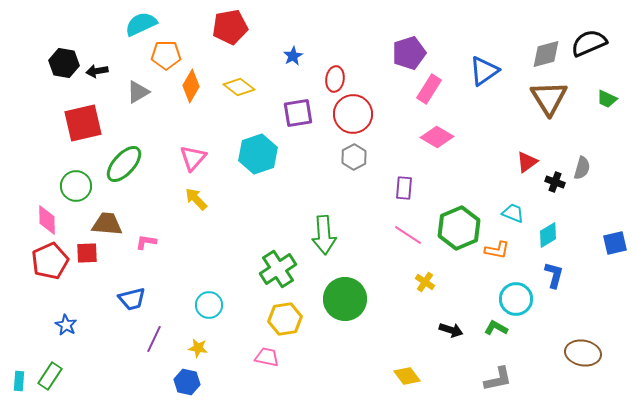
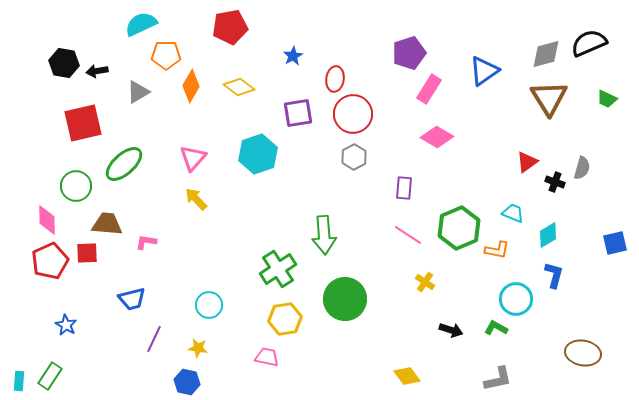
green ellipse at (124, 164): rotated 6 degrees clockwise
